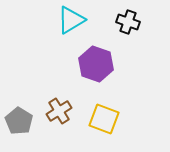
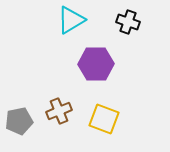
purple hexagon: rotated 20 degrees counterclockwise
brown cross: rotated 10 degrees clockwise
gray pentagon: rotated 28 degrees clockwise
